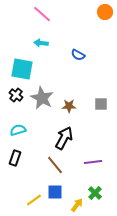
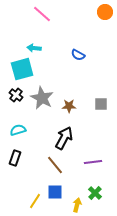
cyan arrow: moved 7 px left, 5 px down
cyan square: rotated 25 degrees counterclockwise
yellow line: moved 1 px right, 1 px down; rotated 21 degrees counterclockwise
yellow arrow: rotated 24 degrees counterclockwise
